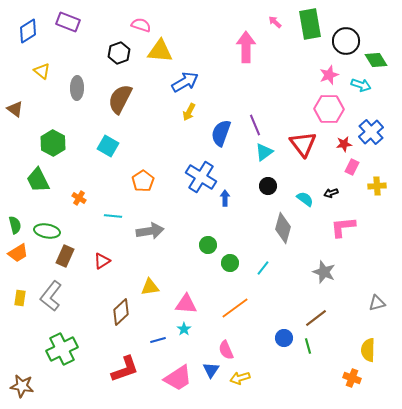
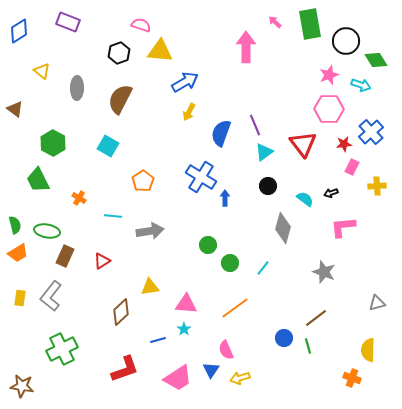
blue diamond at (28, 31): moved 9 px left
